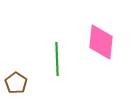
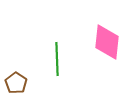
pink diamond: moved 6 px right
